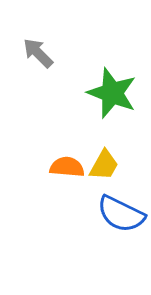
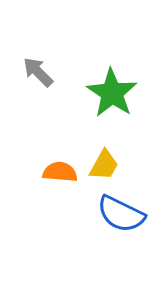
gray arrow: moved 19 px down
green star: rotated 12 degrees clockwise
orange semicircle: moved 7 px left, 5 px down
